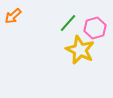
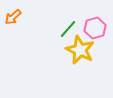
orange arrow: moved 1 px down
green line: moved 6 px down
